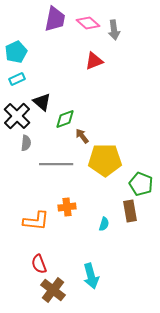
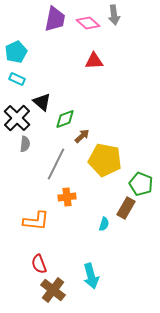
gray arrow: moved 15 px up
red triangle: rotated 18 degrees clockwise
cyan rectangle: rotated 49 degrees clockwise
black cross: moved 2 px down
brown arrow: rotated 84 degrees clockwise
gray semicircle: moved 1 px left, 1 px down
yellow pentagon: rotated 12 degrees clockwise
gray line: rotated 64 degrees counterclockwise
orange cross: moved 10 px up
brown rectangle: moved 4 px left, 3 px up; rotated 40 degrees clockwise
